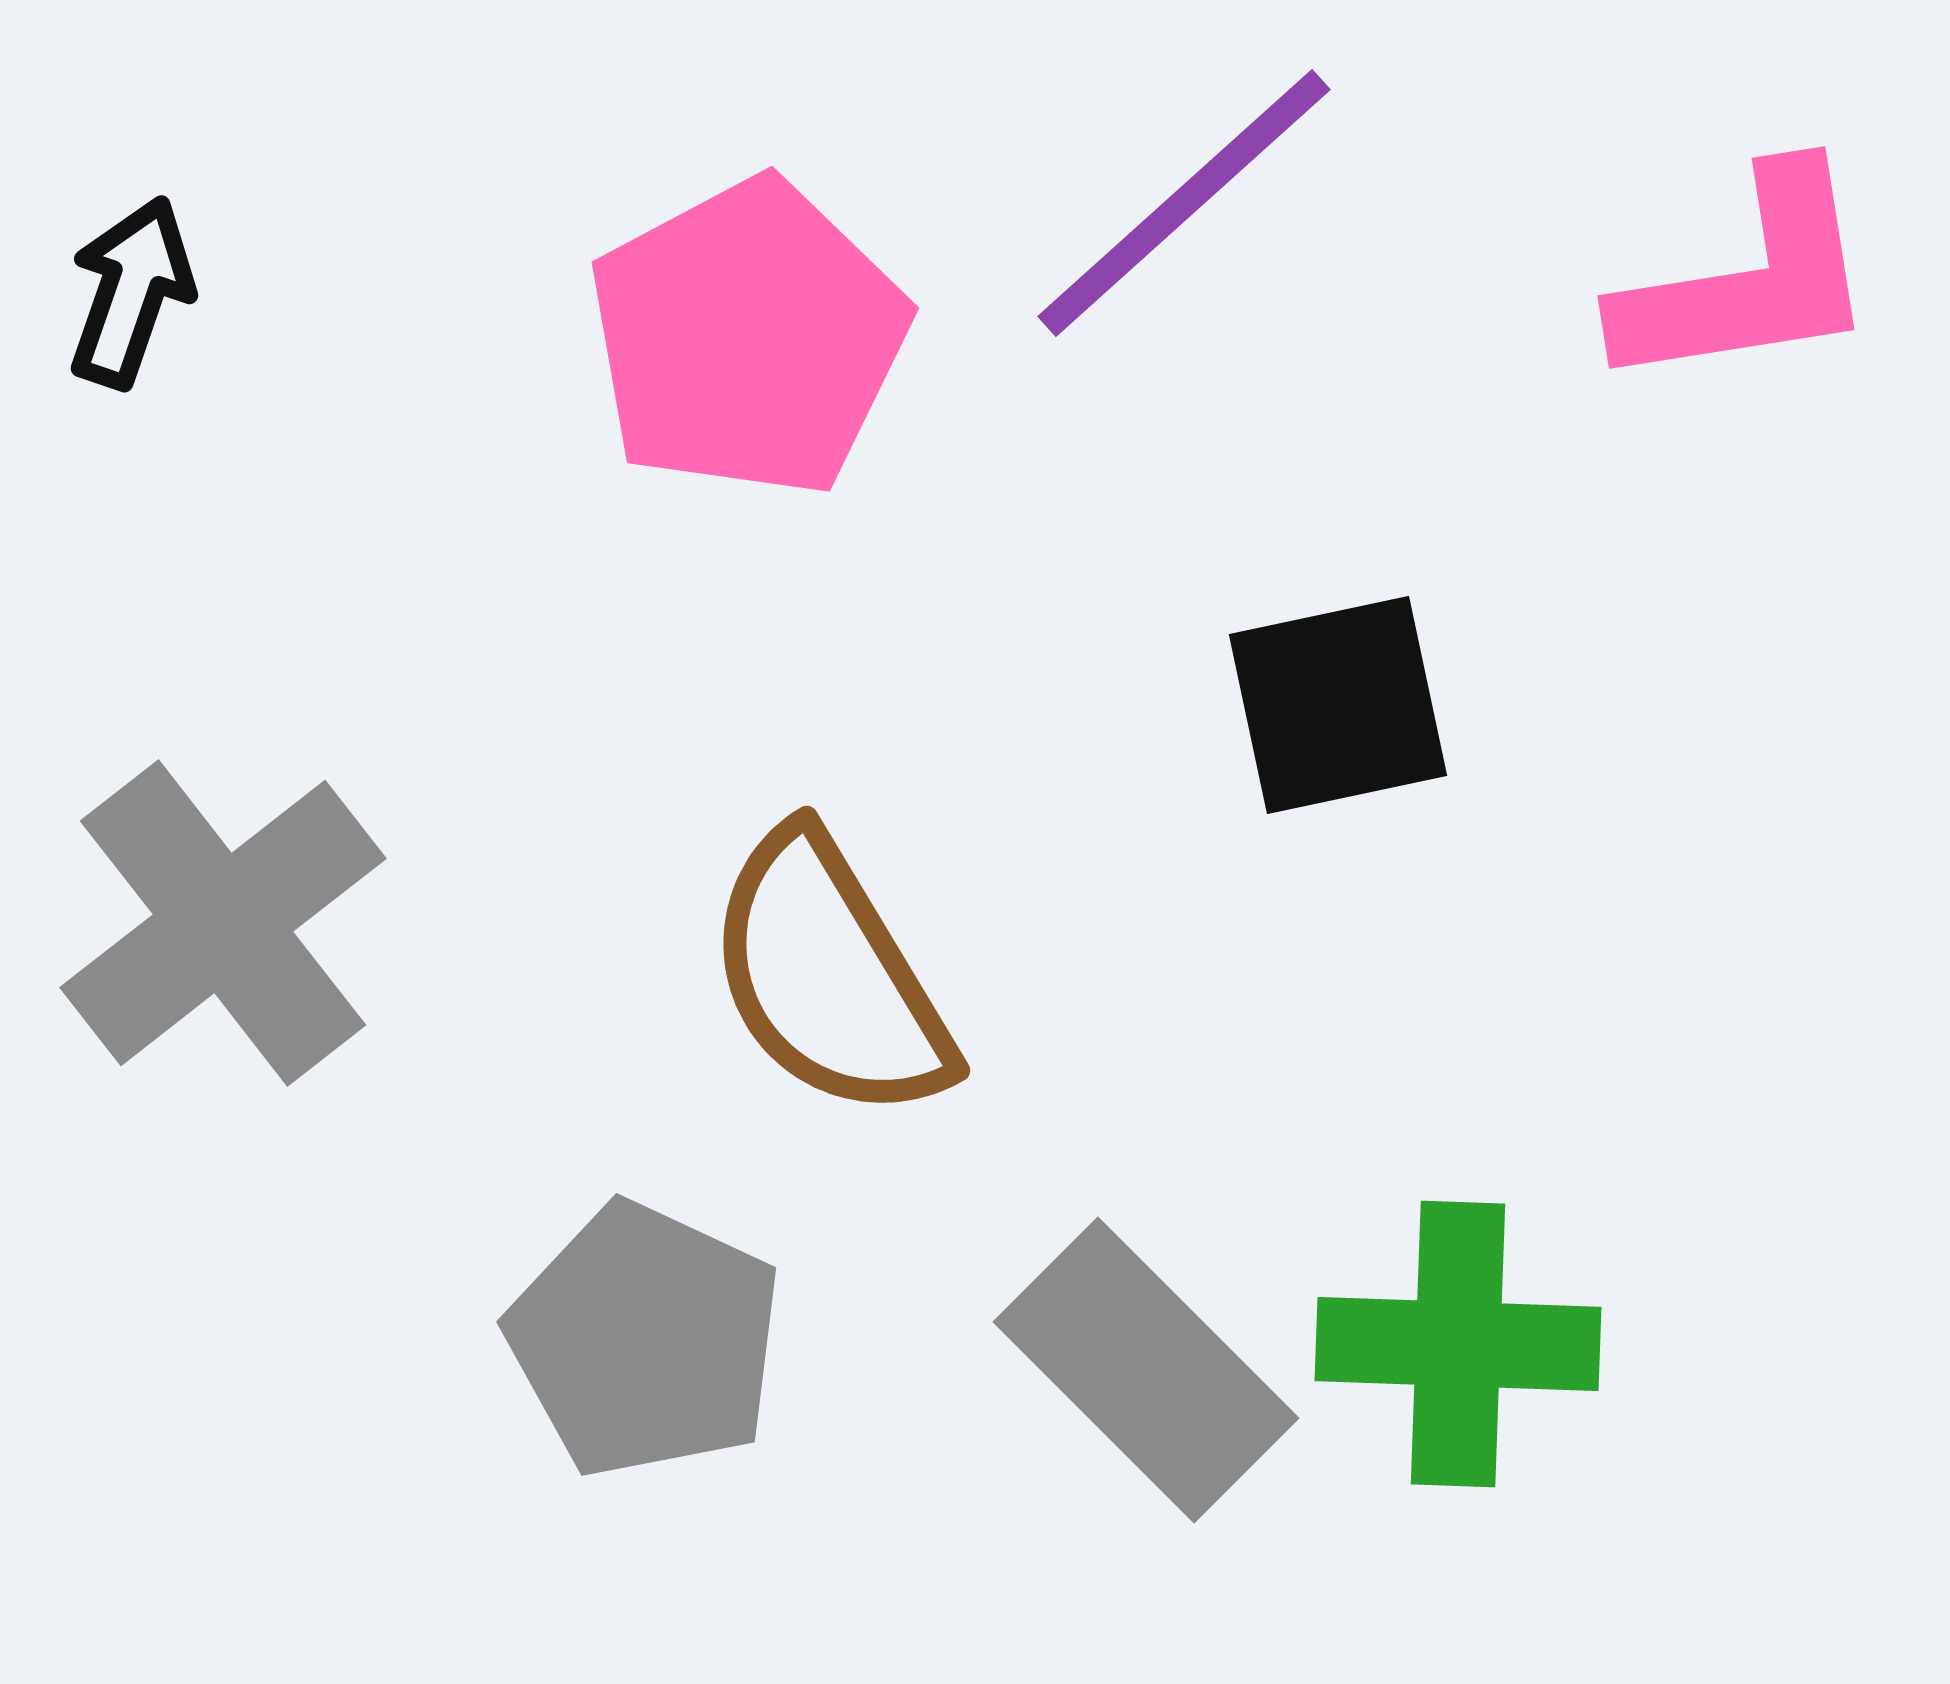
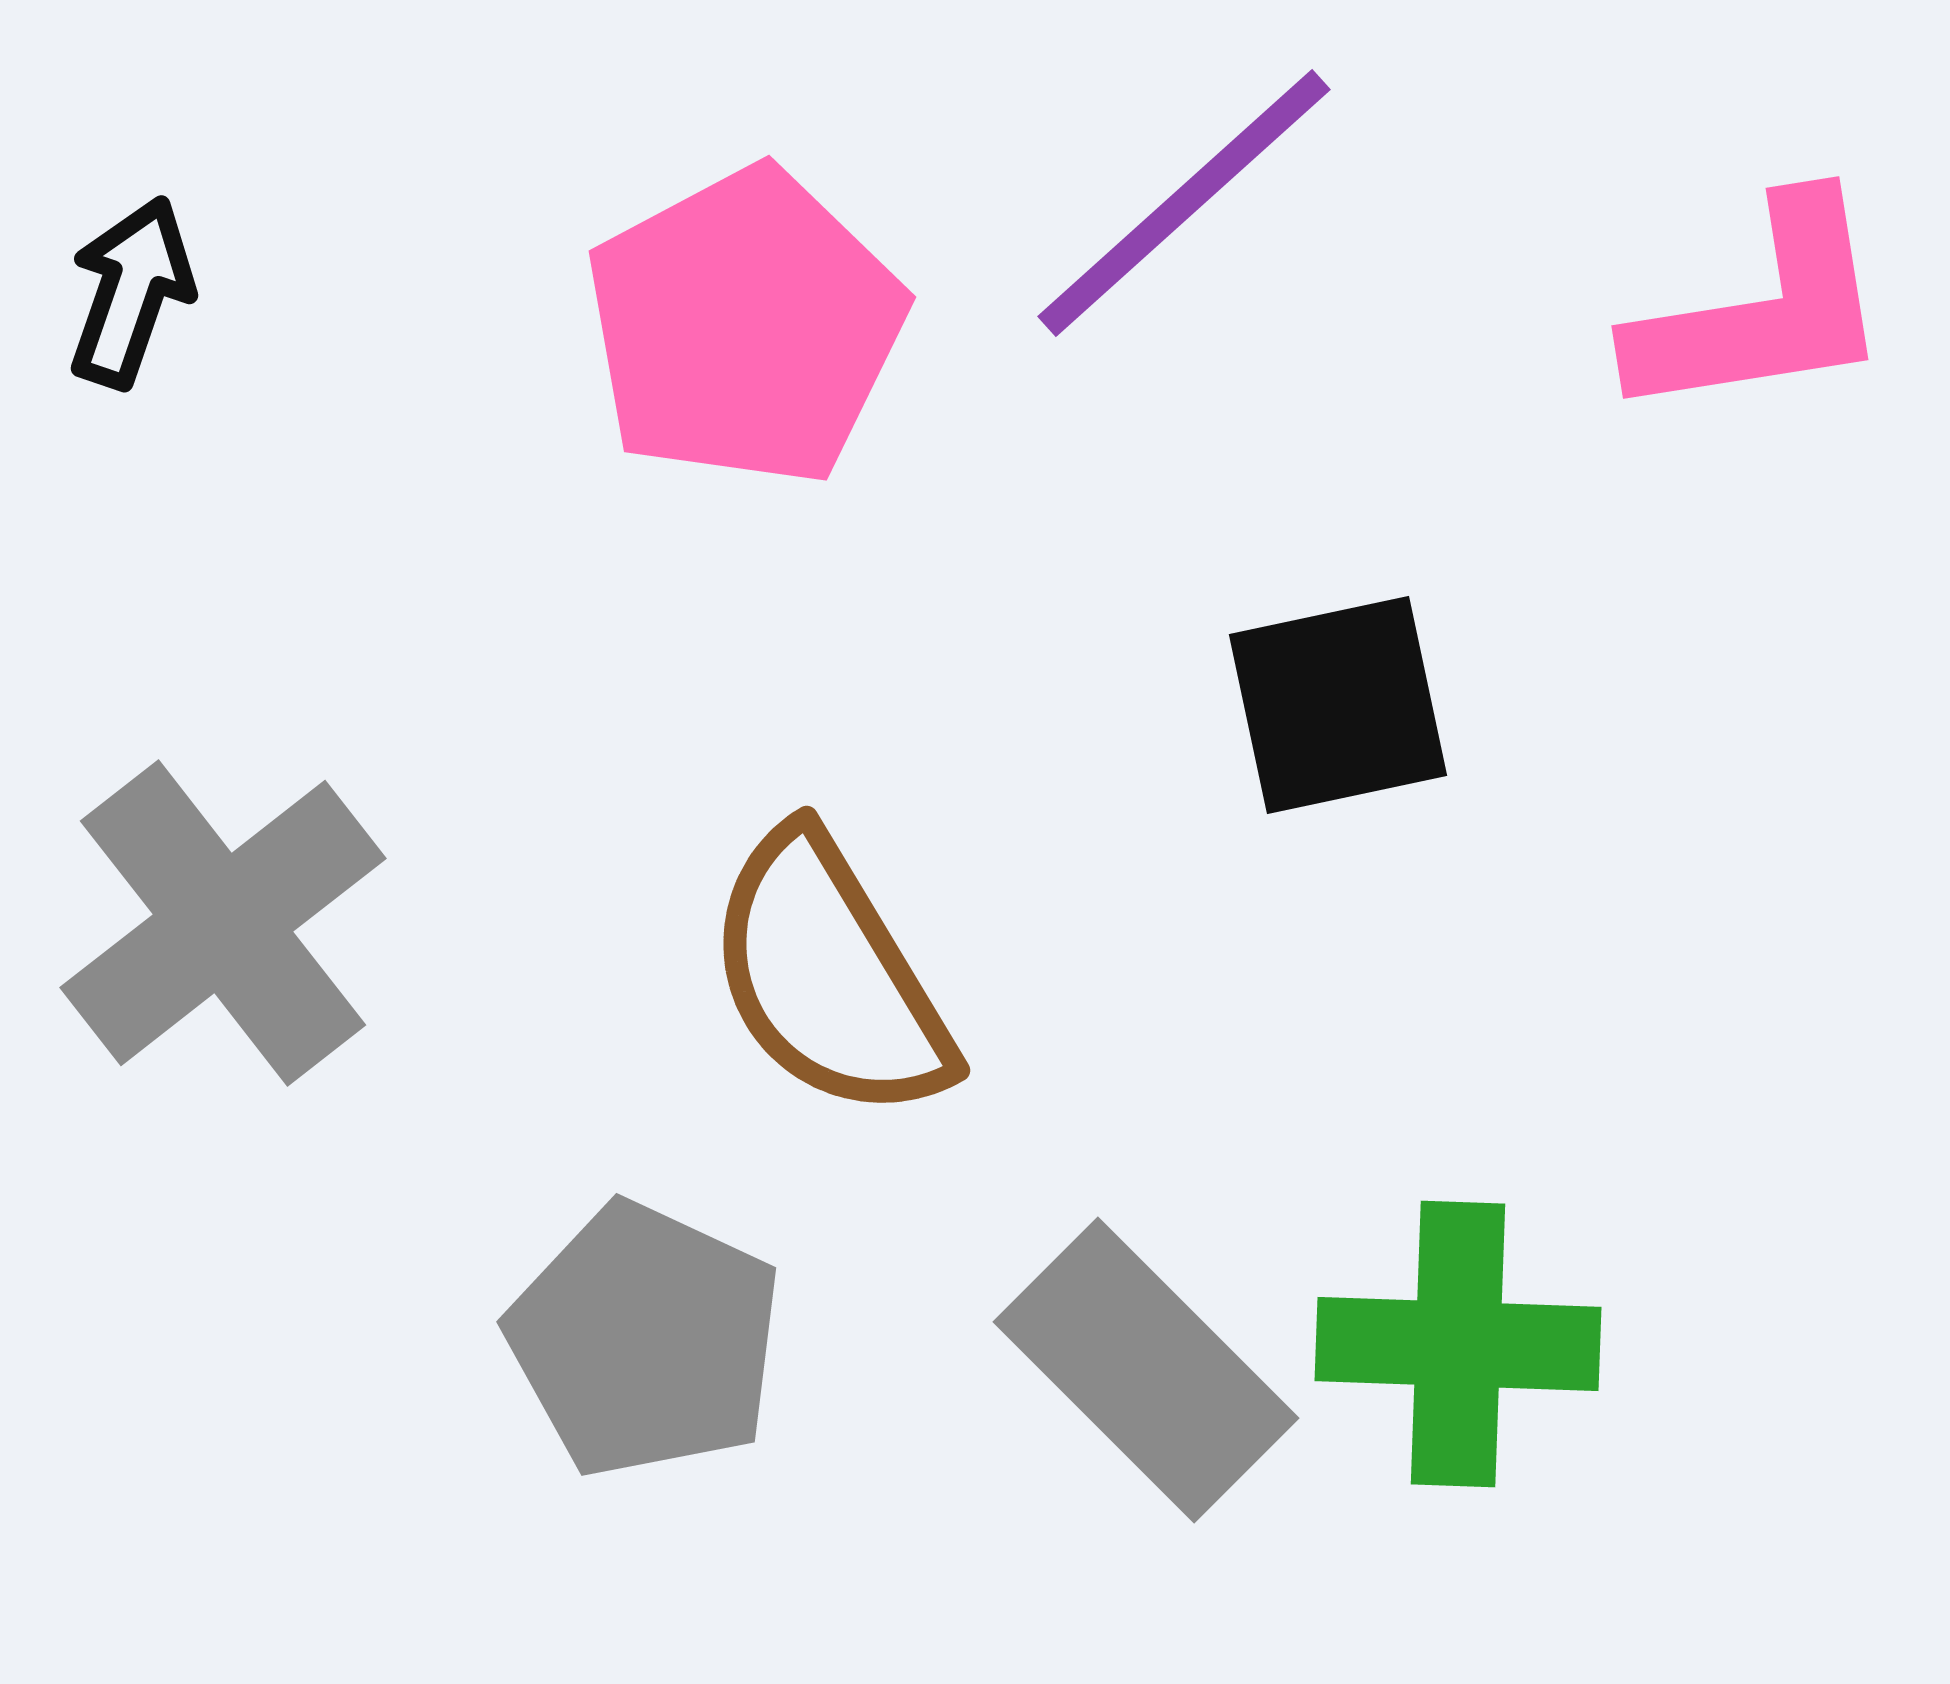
pink L-shape: moved 14 px right, 30 px down
pink pentagon: moved 3 px left, 11 px up
